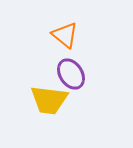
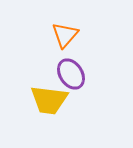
orange triangle: rotated 32 degrees clockwise
